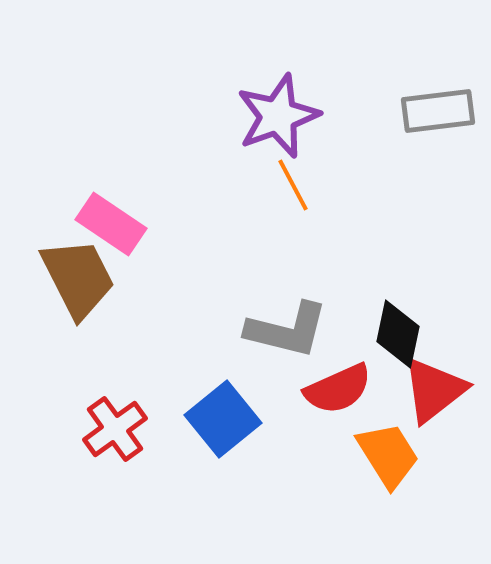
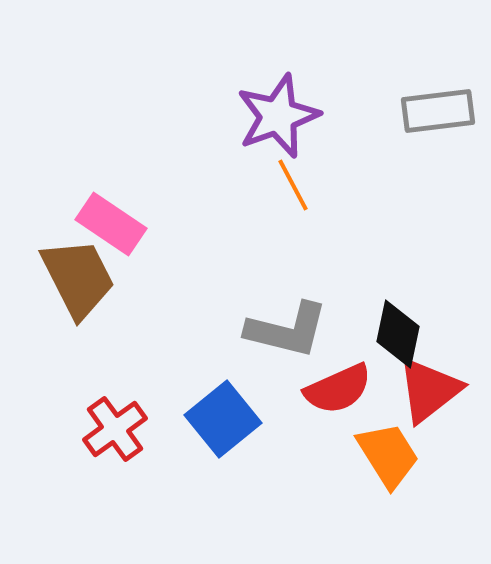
red triangle: moved 5 px left
